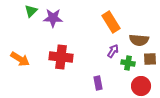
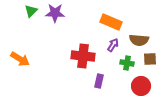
purple star: moved 2 px right, 5 px up
orange rectangle: rotated 35 degrees counterclockwise
purple arrow: moved 6 px up
red cross: moved 22 px right, 1 px up
green cross: moved 1 px left
purple rectangle: moved 1 px right, 2 px up; rotated 24 degrees clockwise
